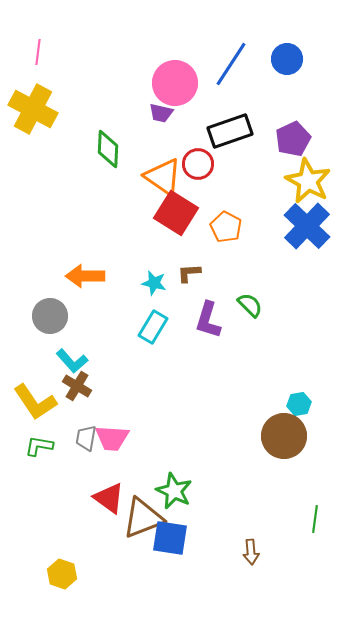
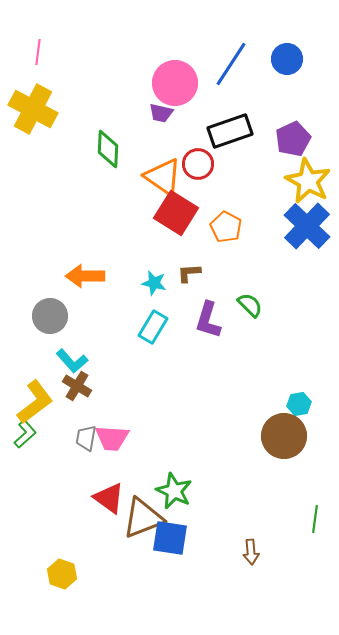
yellow L-shape: rotated 93 degrees counterclockwise
green L-shape: moved 14 px left, 12 px up; rotated 128 degrees clockwise
